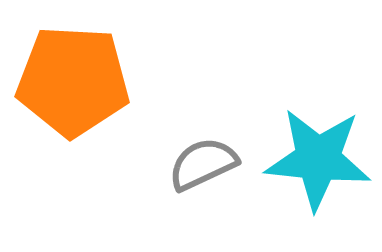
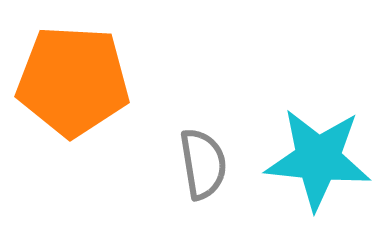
gray semicircle: rotated 106 degrees clockwise
